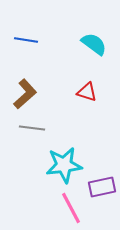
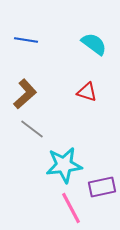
gray line: moved 1 px down; rotated 30 degrees clockwise
